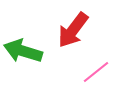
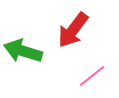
pink line: moved 4 px left, 4 px down
